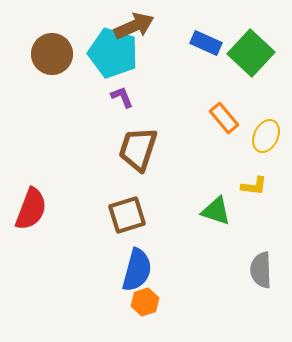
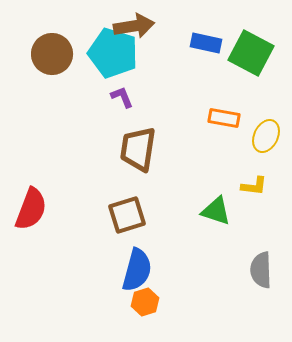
brown arrow: rotated 15 degrees clockwise
blue rectangle: rotated 12 degrees counterclockwise
green square: rotated 15 degrees counterclockwise
orange rectangle: rotated 40 degrees counterclockwise
brown trapezoid: rotated 9 degrees counterclockwise
